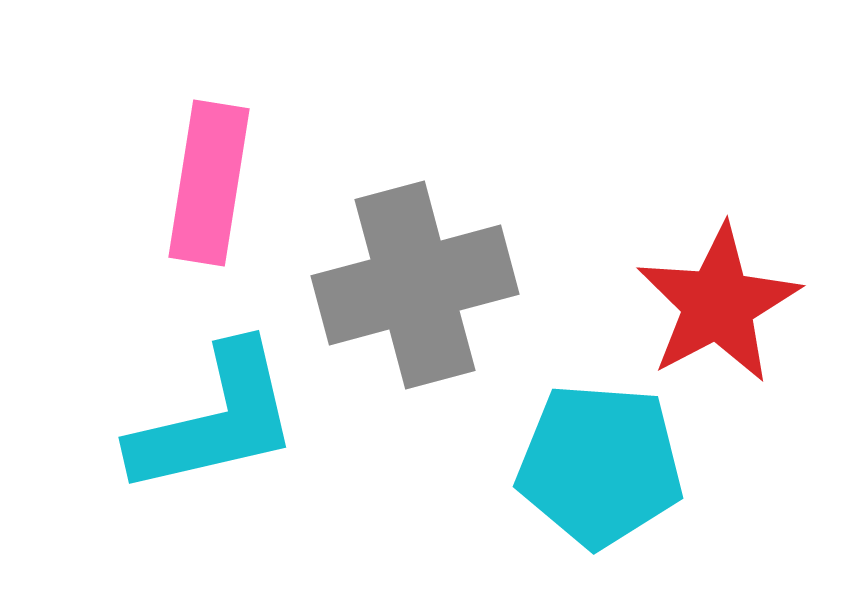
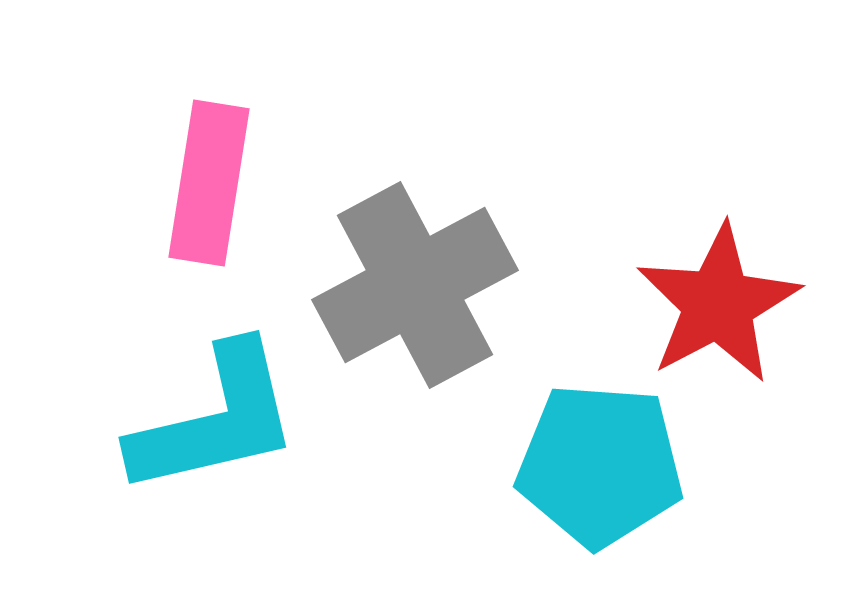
gray cross: rotated 13 degrees counterclockwise
